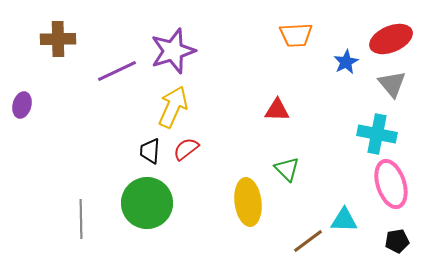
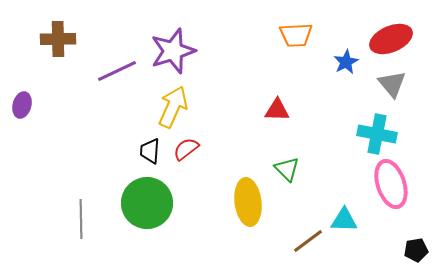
black pentagon: moved 19 px right, 9 px down
